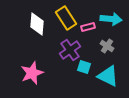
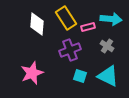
purple cross: rotated 15 degrees clockwise
cyan square: moved 4 px left, 9 px down
